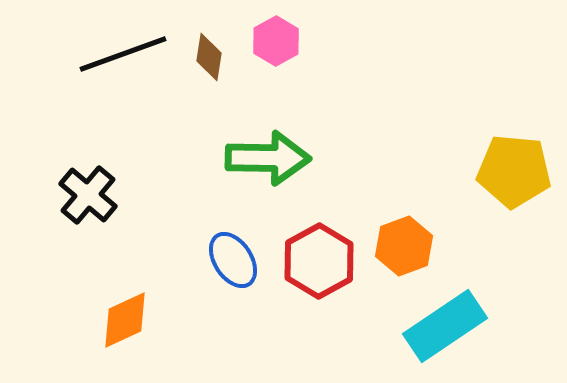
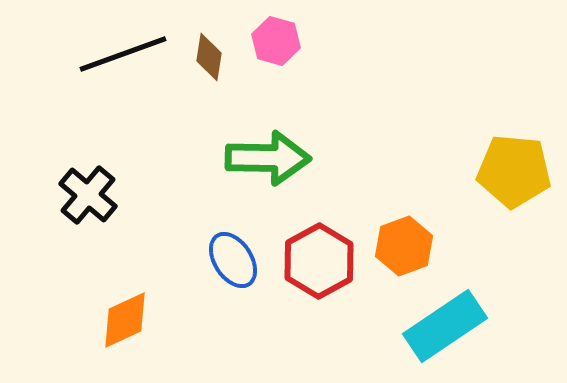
pink hexagon: rotated 15 degrees counterclockwise
